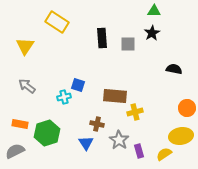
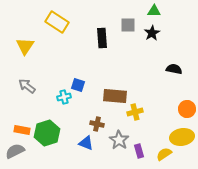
gray square: moved 19 px up
orange circle: moved 1 px down
orange rectangle: moved 2 px right, 6 px down
yellow ellipse: moved 1 px right, 1 px down
blue triangle: rotated 35 degrees counterclockwise
